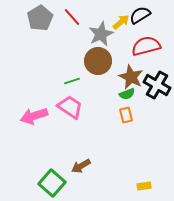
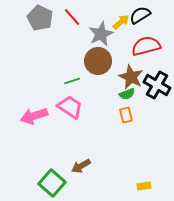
gray pentagon: rotated 15 degrees counterclockwise
